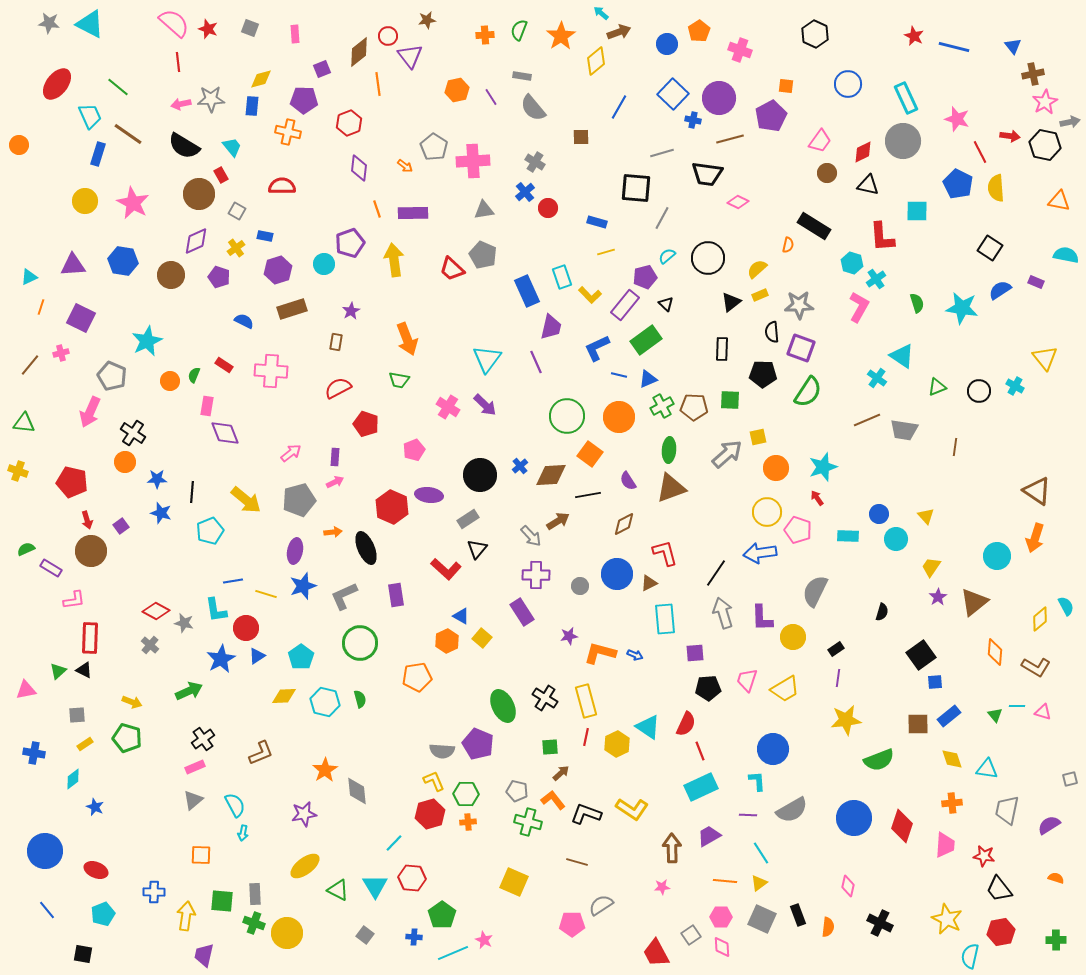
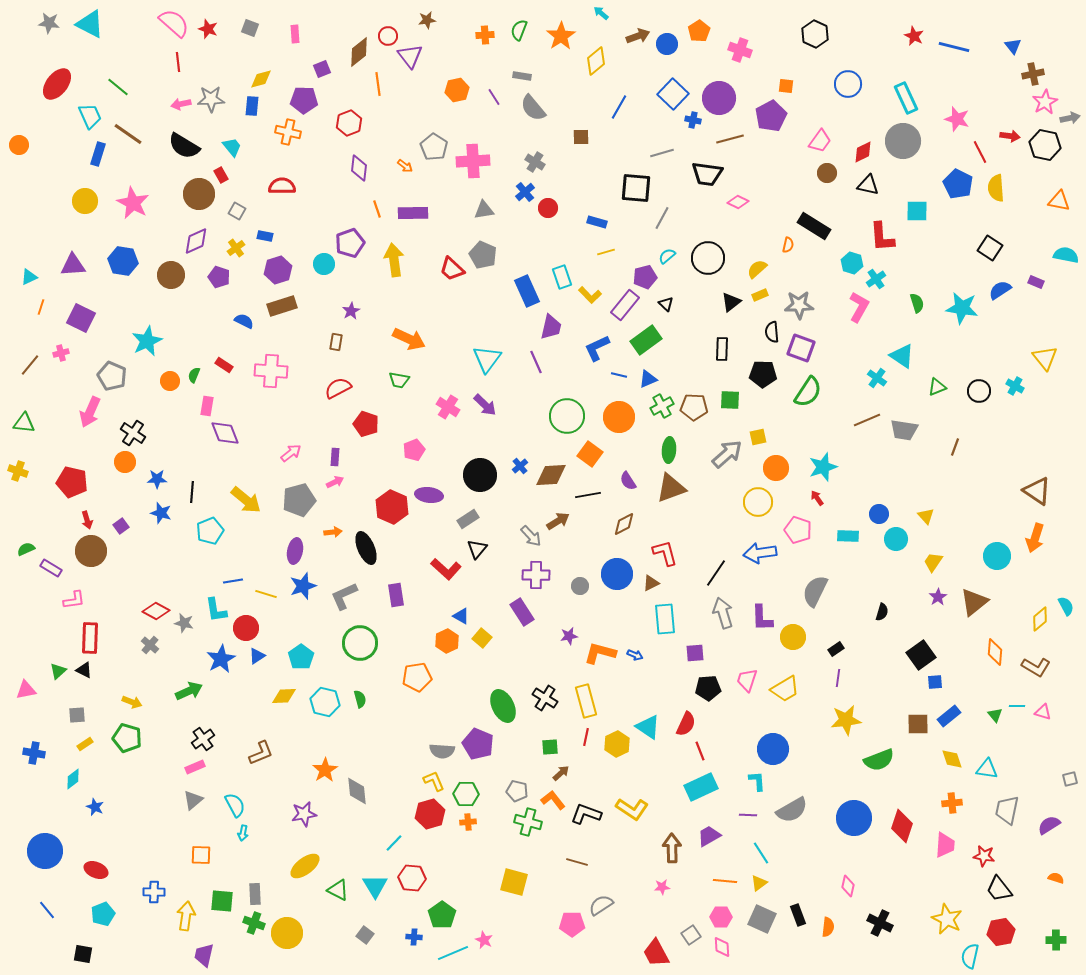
brown arrow at (619, 32): moved 19 px right, 4 px down
purple line at (491, 97): moved 3 px right
gray arrow at (1070, 122): moved 4 px up
brown rectangle at (292, 309): moved 10 px left, 3 px up
orange arrow at (407, 339): moved 2 px right; rotated 44 degrees counterclockwise
brown line at (955, 447): rotated 12 degrees clockwise
yellow circle at (767, 512): moved 9 px left, 10 px up
yellow trapezoid at (931, 567): moved 2 px right, 5 px up
brown triangle at (649, 583): moved 2 px right
yellow square at (514, 882): rotated 8 degrees counterclockwise
